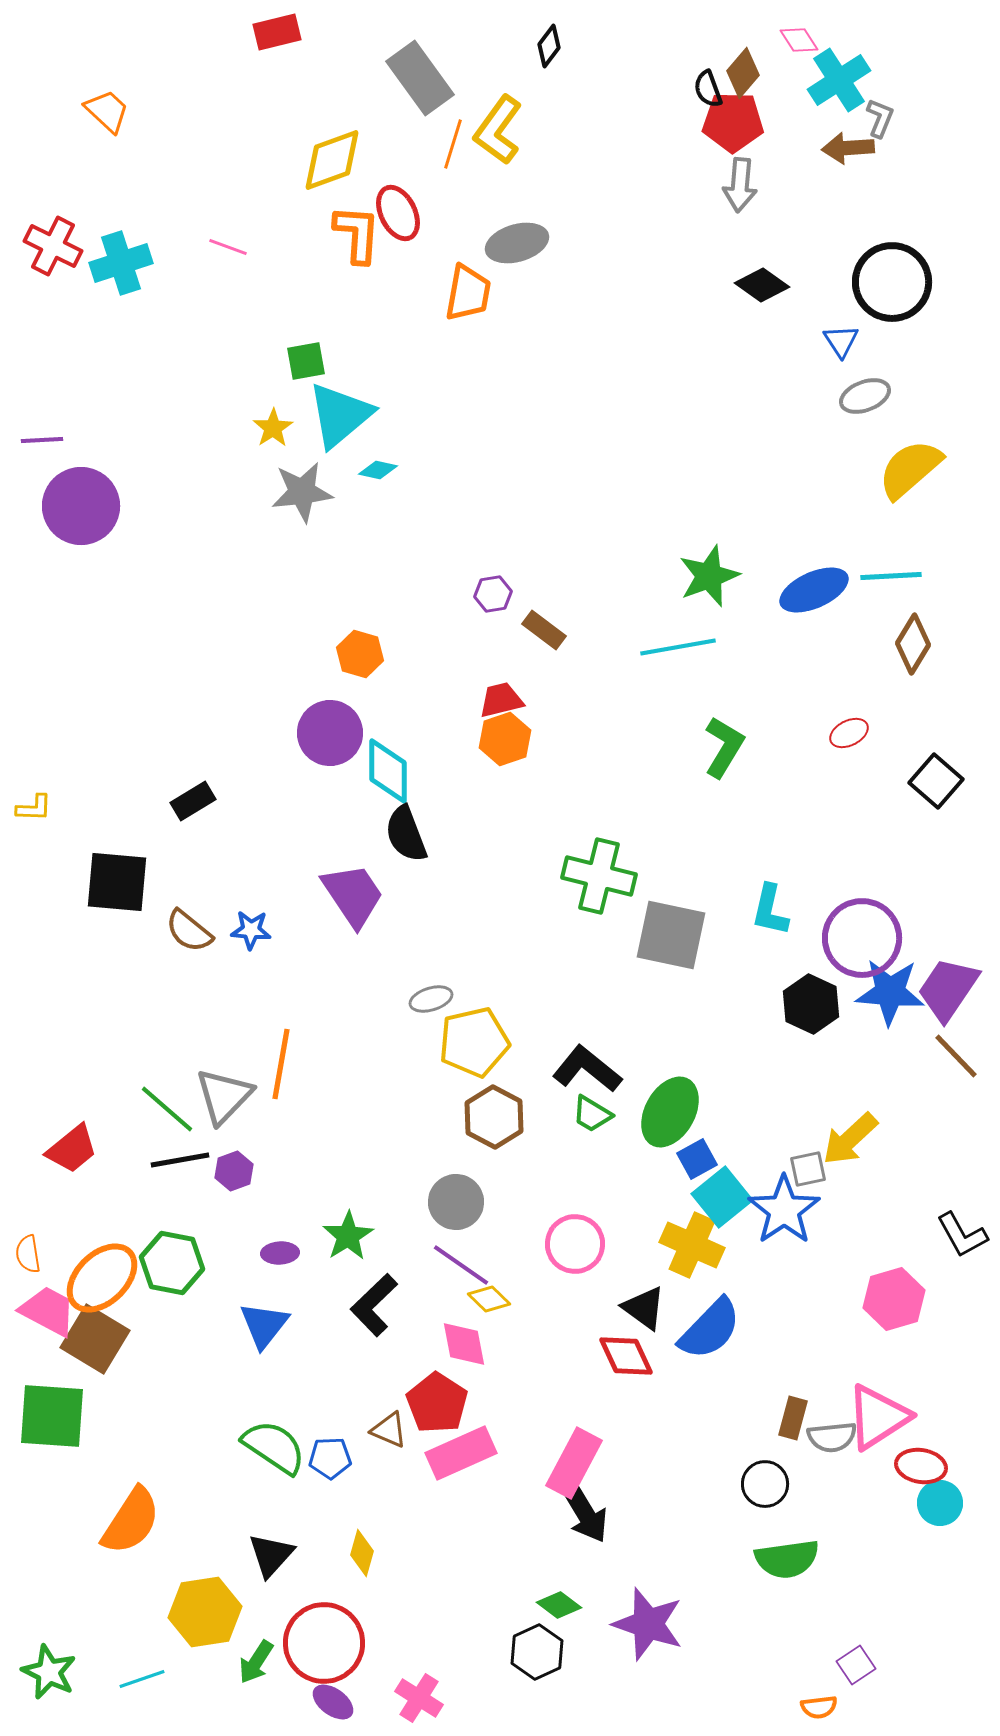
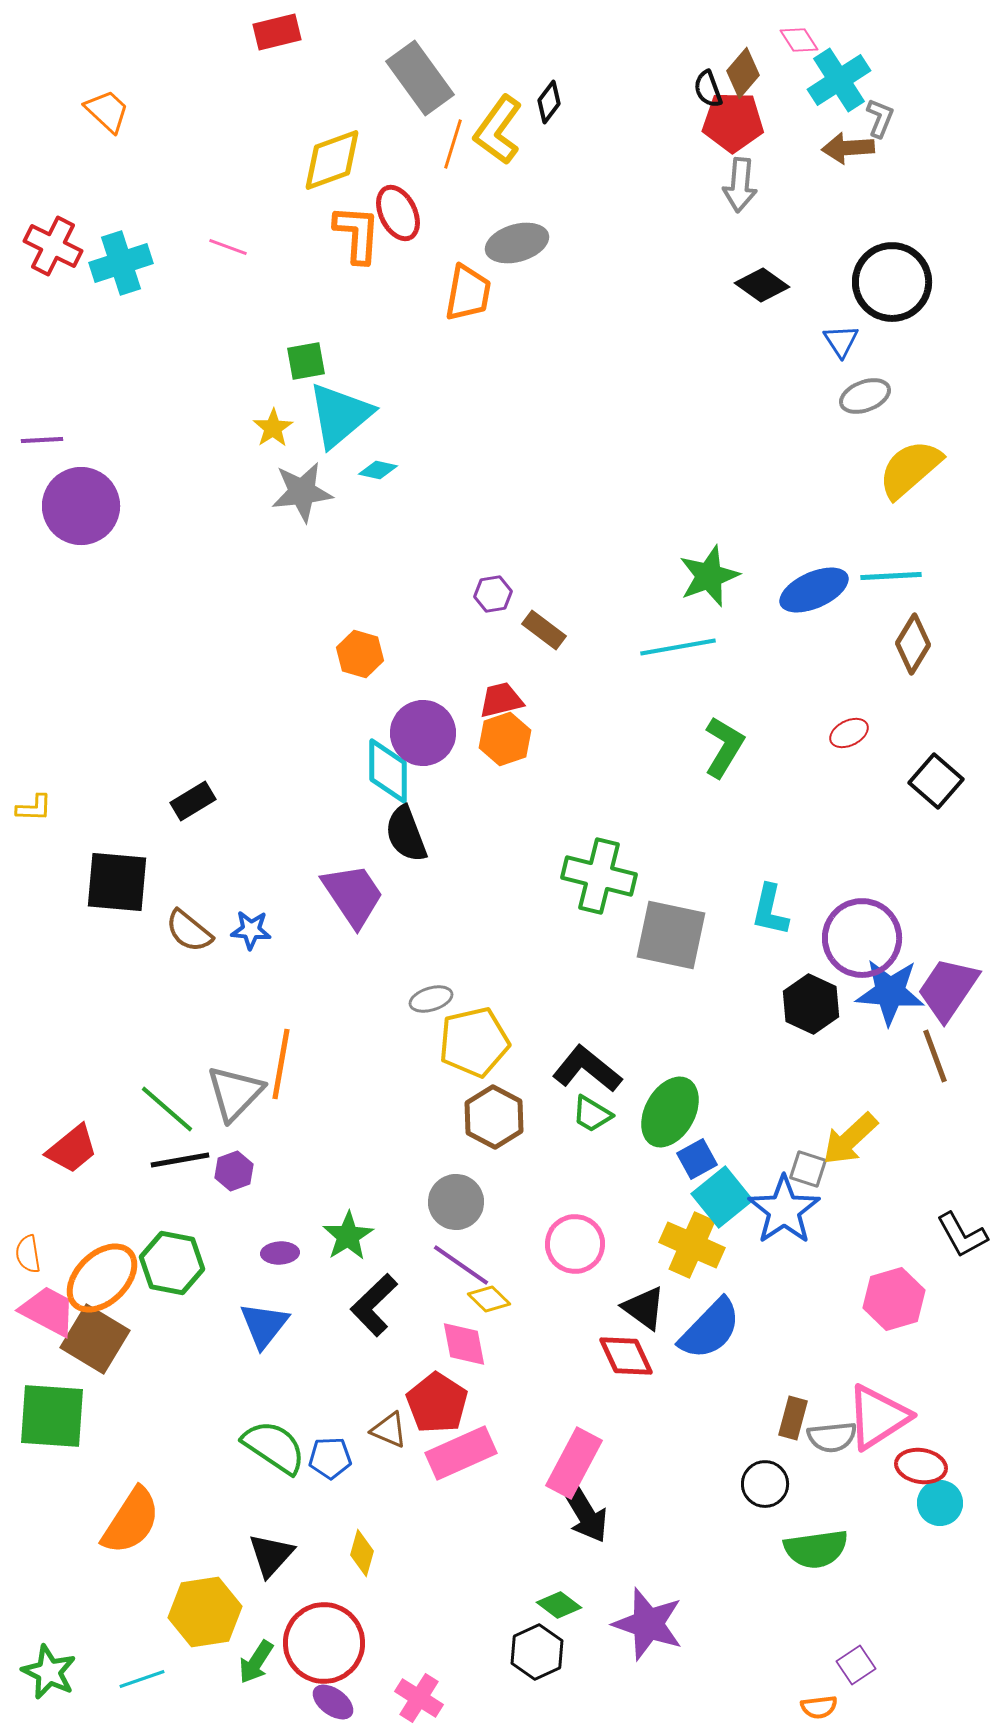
black diamond at (549, 46): moved 56 px down
purple circle at (330, 733): moved 93 px right
brown line at (956, 1056): moved 21 px left; rotated 24 degrees clockwise
gray triangle at (224, 1096): moved 11 px right, 3 px up
gray square at (808, 1169): rotated 30 degrees clockwise
green semicircle at (787, 1559): moved 29 px right, 10 px up
